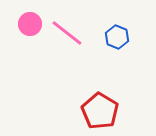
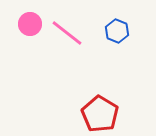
blue hexagon: moved 6 px up
red pentagon: moved 3 px down
